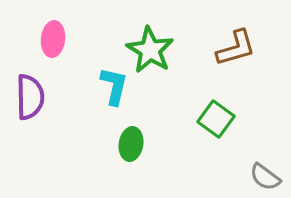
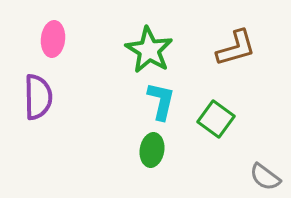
green star: moved 1 px left
cyan L-shape: moved 47 px right, 15 px down
purple semicircle: moved 8 px right
green ellipse: moved 21 px right, 6 px down
